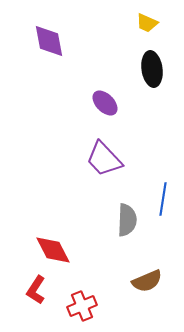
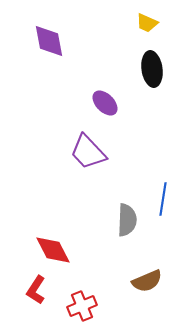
purple trapezoid: moved 16 px left, 7 px up
